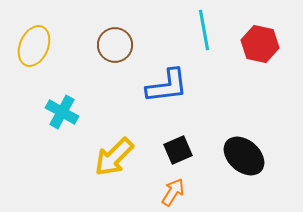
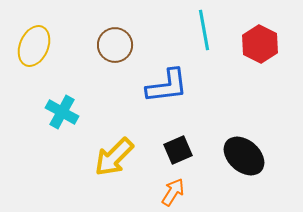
red hexagon: rotated 15 degrees clockwise
